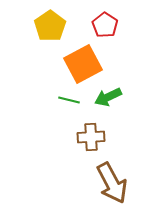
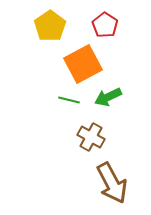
brown cross: rotated 32 degrees clockwise
